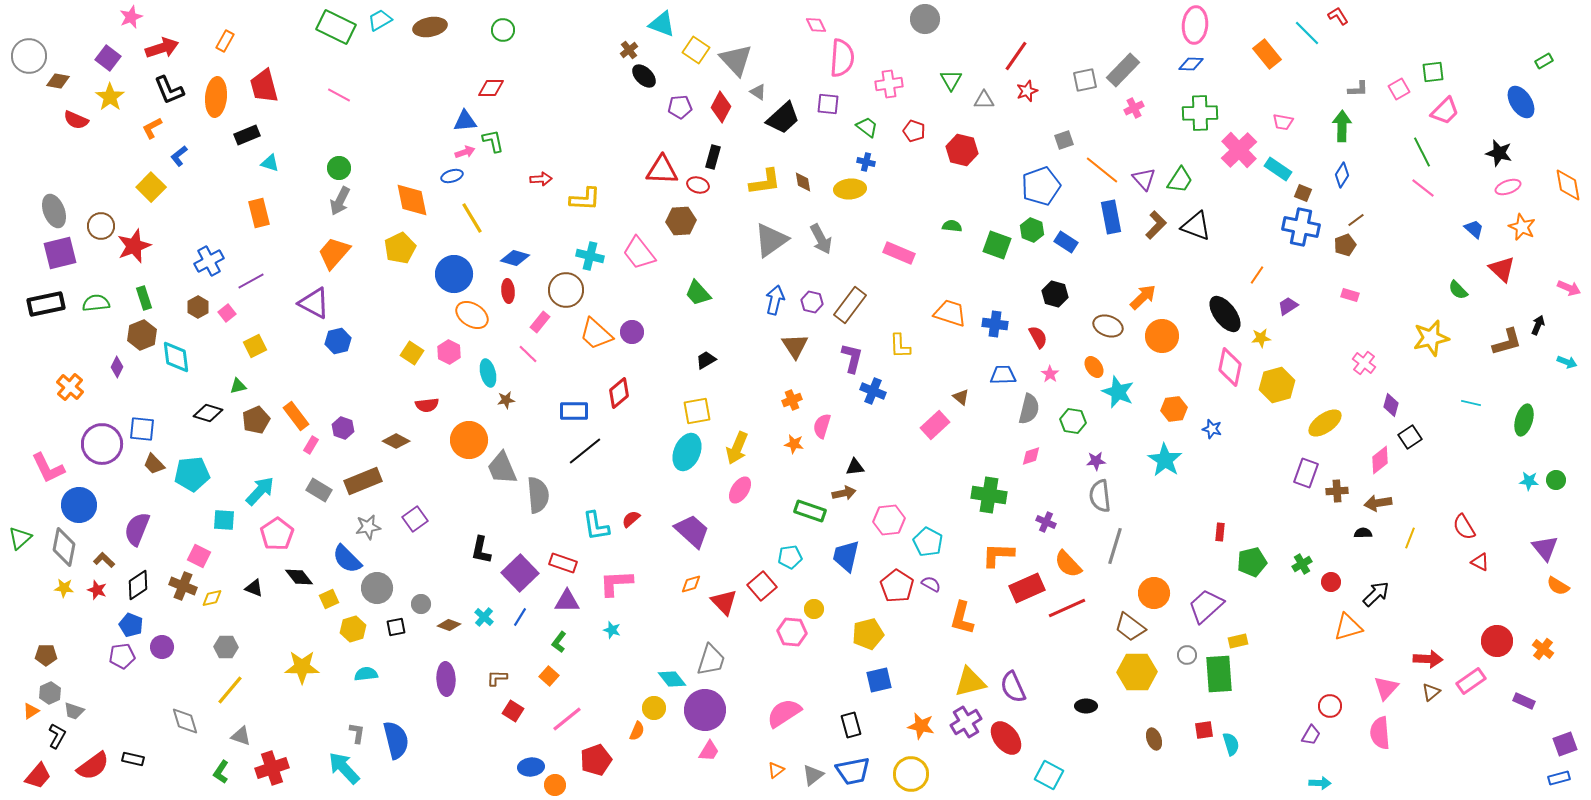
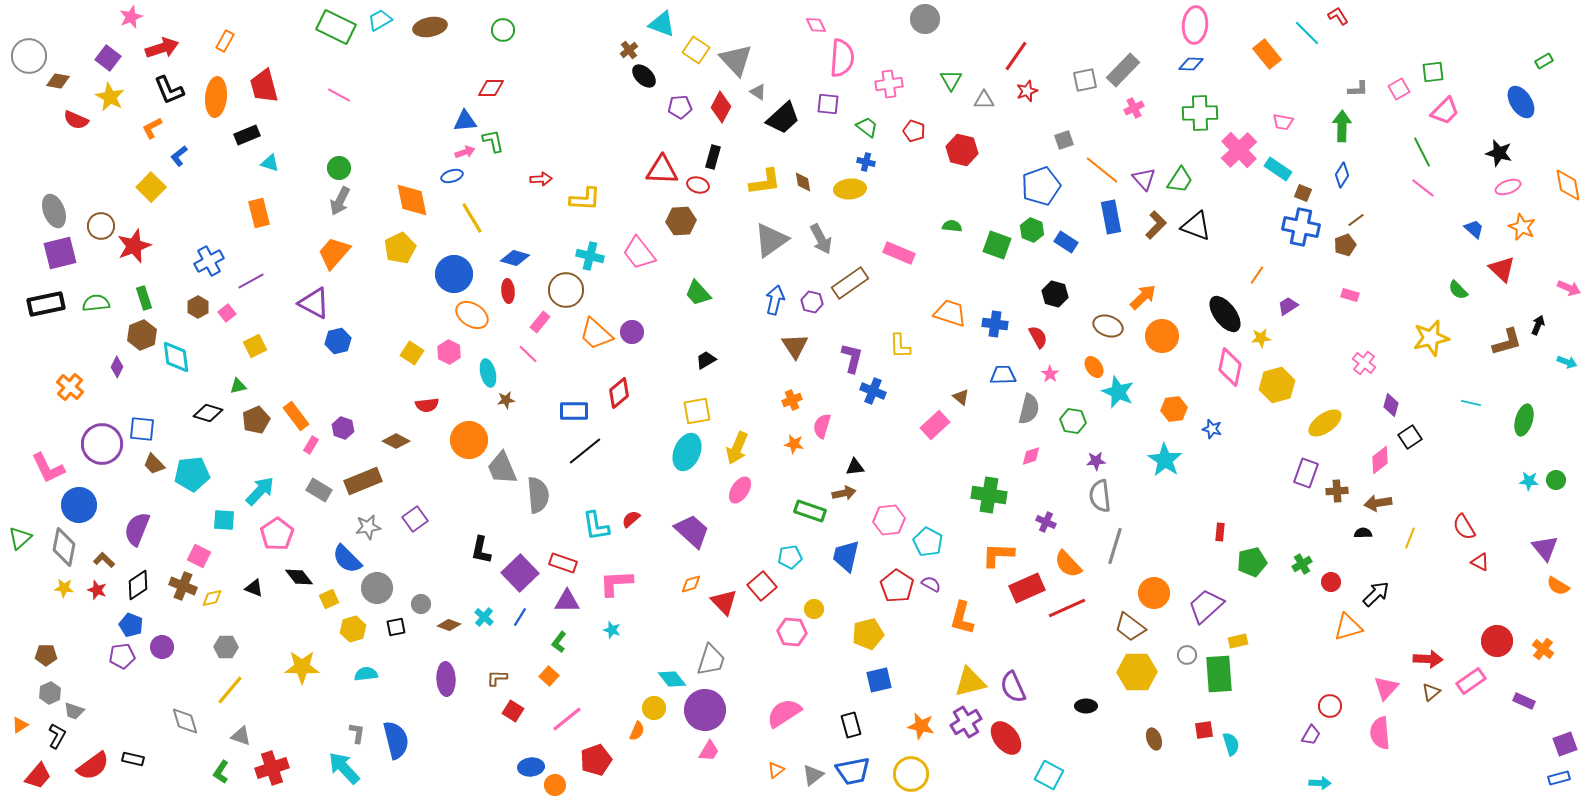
yellow star at (110, 97): rotated 8 degrees counterclockwise
brown rectangle at (850, 305): moved 22 px up; rotated 18 degrees clockwise
orange triangle at (31, 711): moved 11 px left, 14 px down
